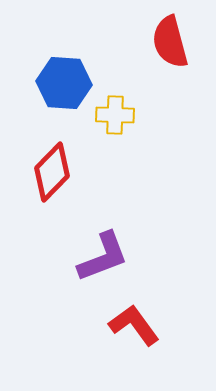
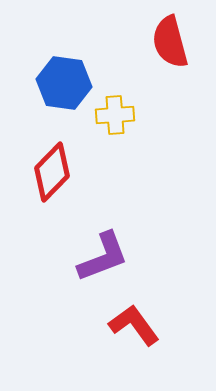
blue hexagon: rotated 4 degrees clockwise
yellow cross: rotated 6 degrees counterclockwise
